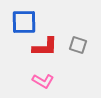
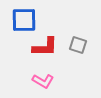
blue square: moved 2 px up
